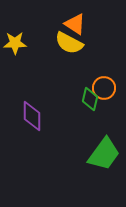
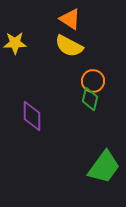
orange triangle: moved 5 px left, 5 px up
yellow semicircle: moved 3 px down
orange circle: moved 11 px left, 7 px up
green trapezoid: moved 13 px down
